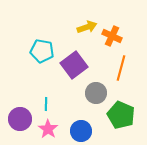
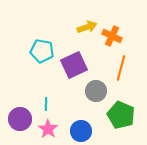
purple square: rotated 12 degrees clockwise
gray circle: moved 2 px up
